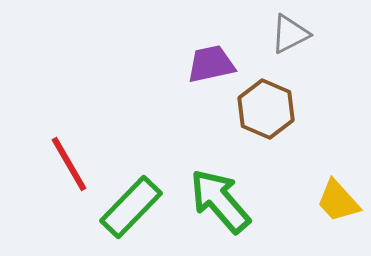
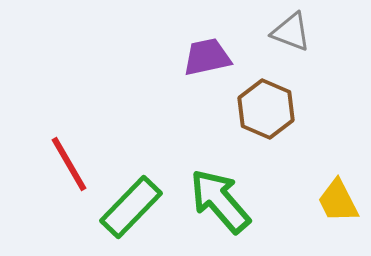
gray triangle: moved 1 px right, 2 px up; rotated 48 degrees clockwise
purple trapezoid: moved 4 px left, 7 px up
yellow trapezoid: rotated 15 degrees clockwise
